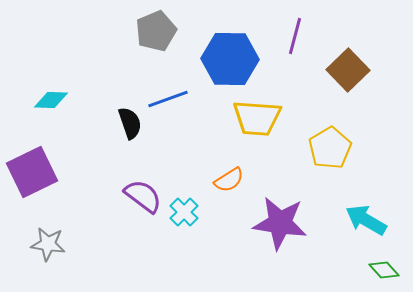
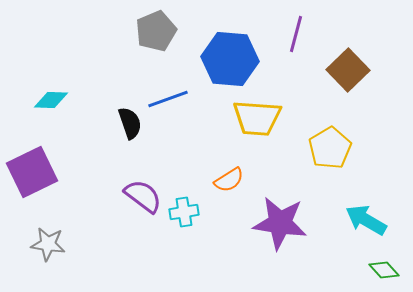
purple line: moved 1 px right, 2 px up
blue hexagon: rotated 4 degrees clockwise
cyan cross: rotated 36 degrees clockwise
